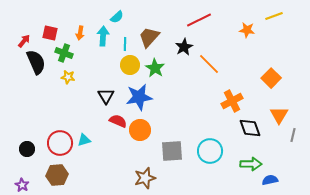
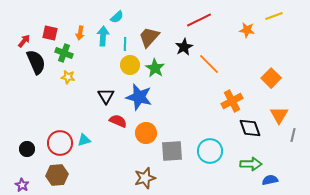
blue star: rotated 24 degrees clockwise
orange circle: moved 6 px right, 3 px down
